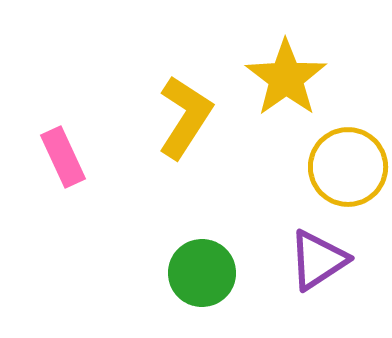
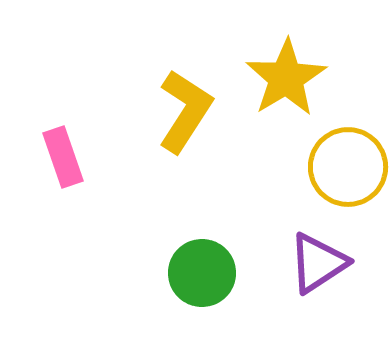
yellow star: rotated 4 degrees clockwise
yellow L-shape: moved 6 px up
pink rectangle: rotated 6 degrees clockwise
purple triangle: moved 3 px down
